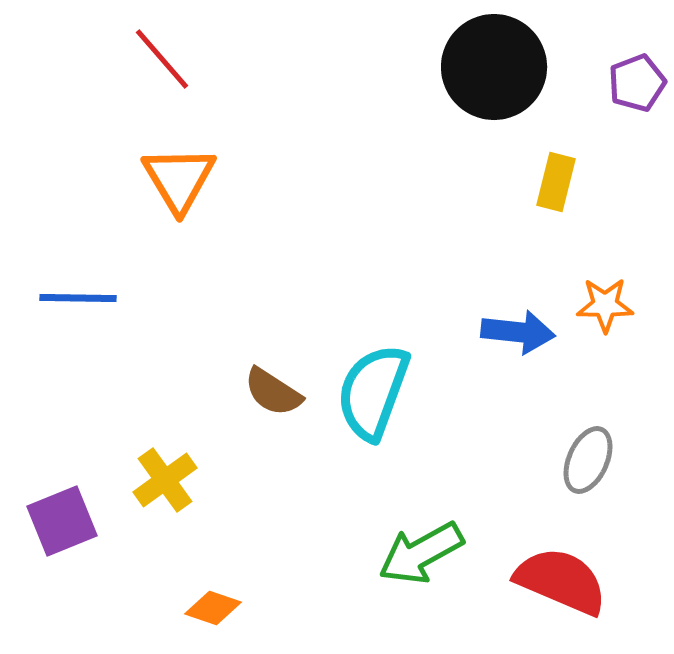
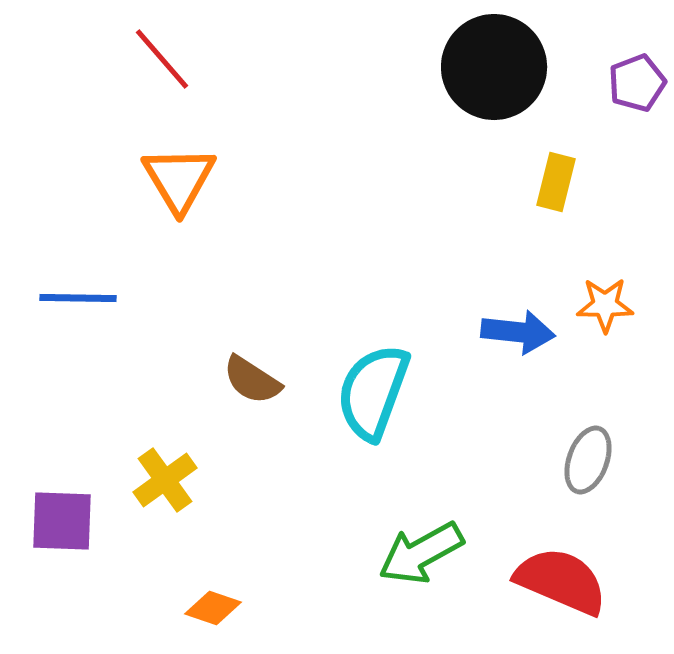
brown semicircle: moved 21 px left, 12 px up
gray ellipse: rotated 4 degrees counterclockwise
purple square: rotated 24 degrees clockwise
